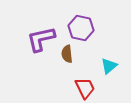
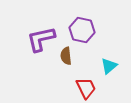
purple hexagon: moved 1 px right, 2 px down
brown semicircle: moved 1 px left, 2 px down
red trapezoid: moved 1 px right
